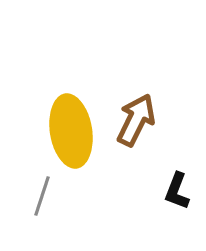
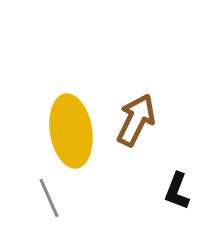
gray line: moved 7 px right, 2 px down; rotated 42 degrees counterclockwise
